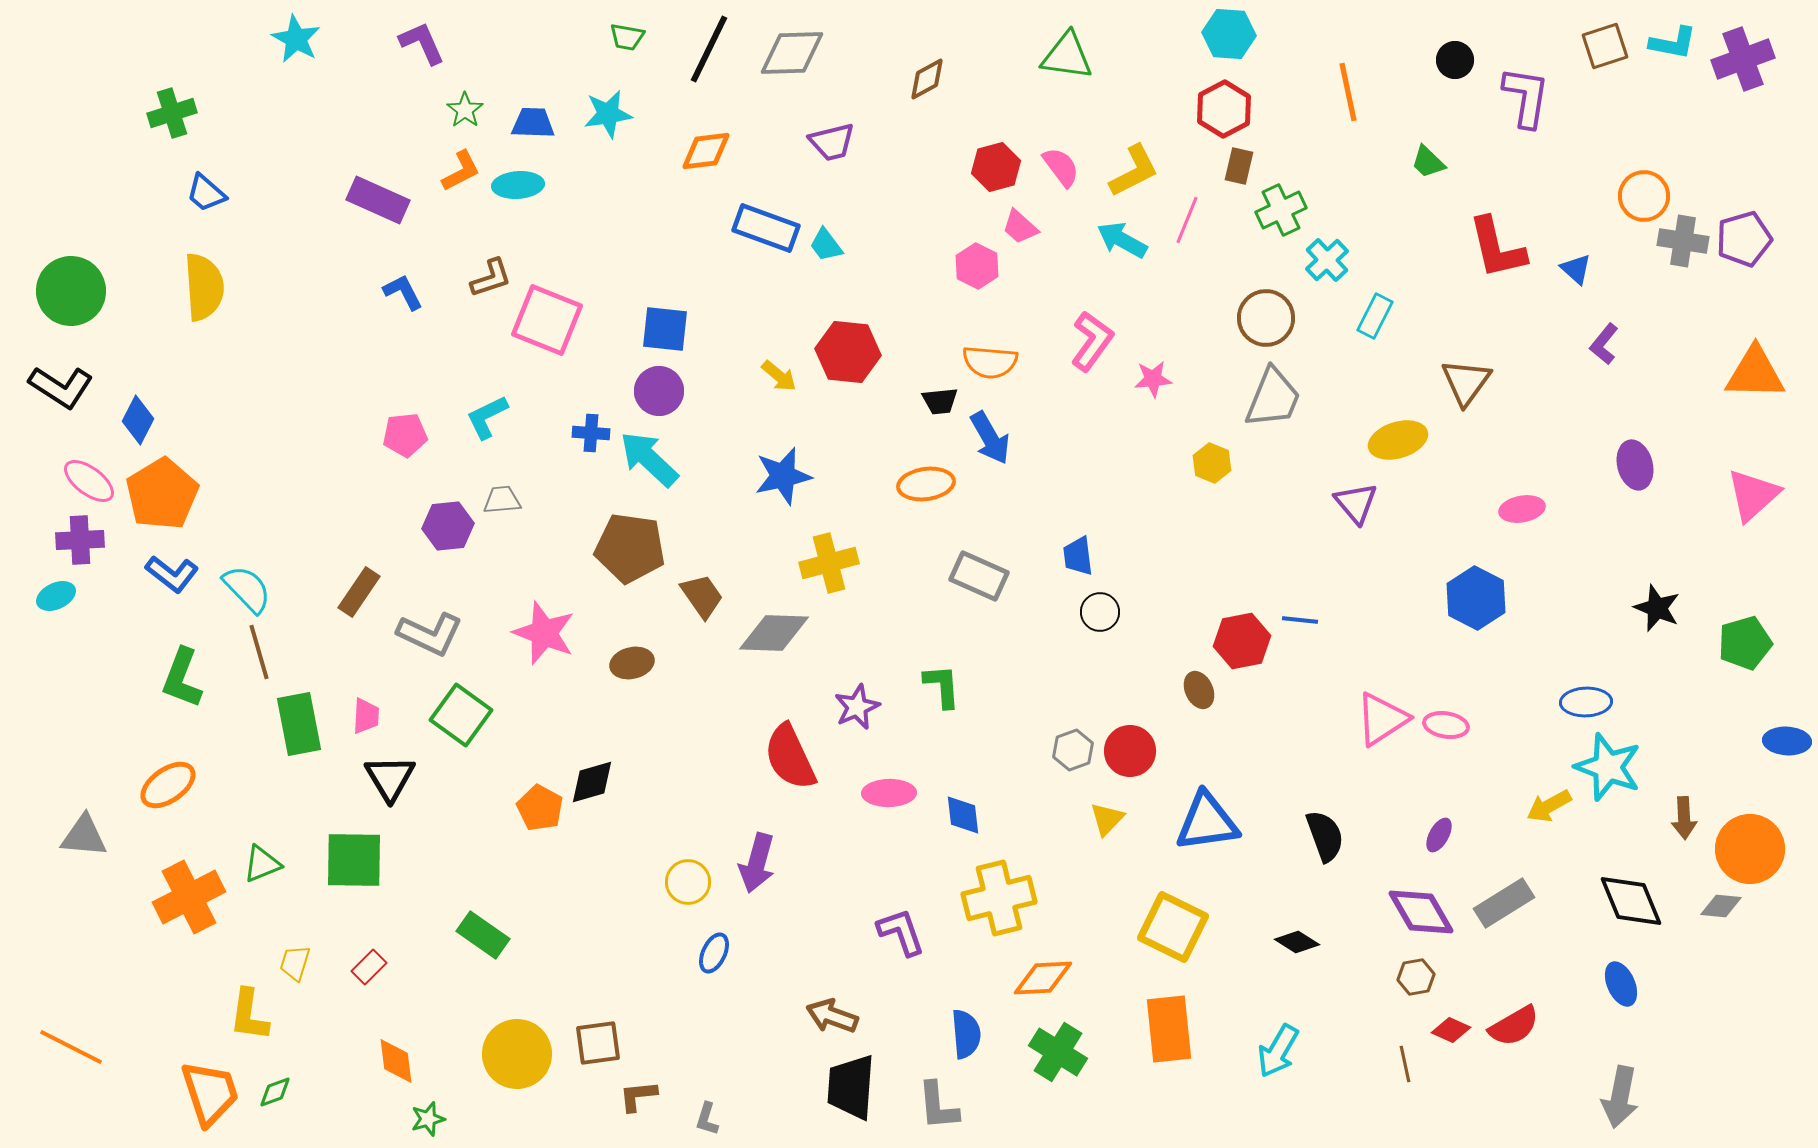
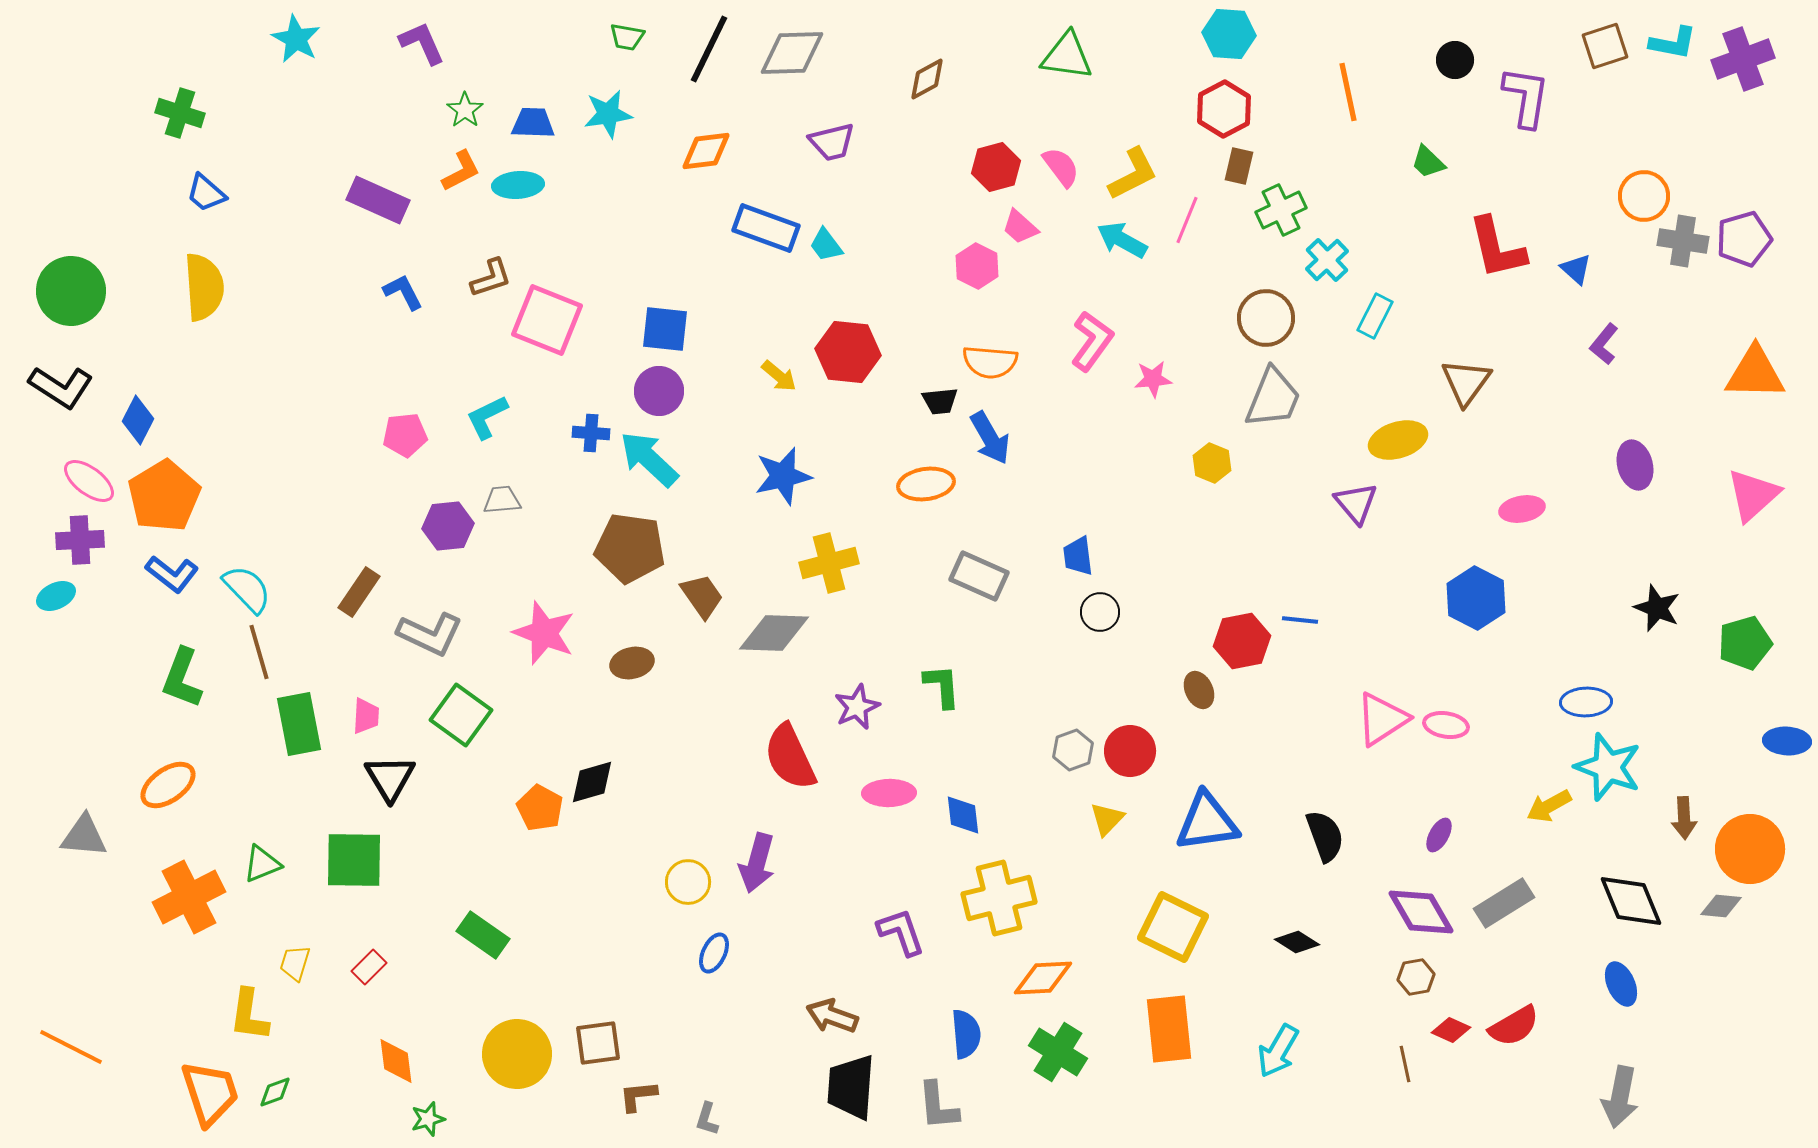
green cross at (172, 113): moved 8 px right; rotated 36 degrees clockwise
yellow L-shape at (1134, 171): moved 1 px left, 3 px down
orange pentagon at (162, 494): moved 2 px right, 2 px down
